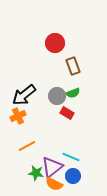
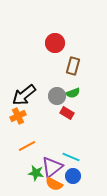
brown rectangle: rotated 36 degrees clockwise
